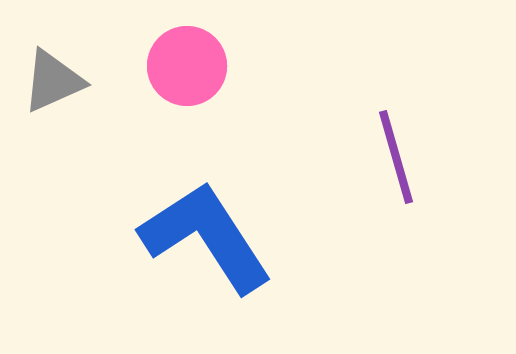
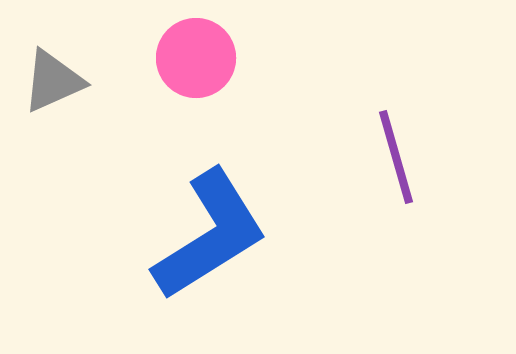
pink circle: moved 9 px right, 8 px up
blue L-shape: moved 4 px right, 2 px up; rotated 91 degrees clockwise
